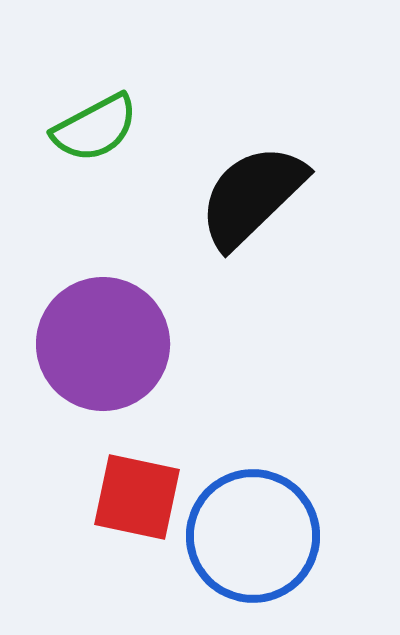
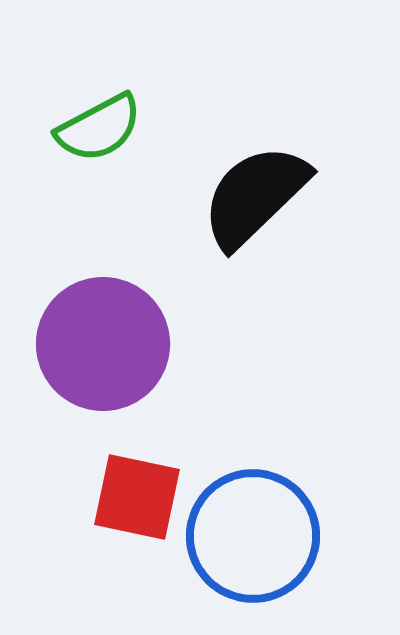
green semicircle: moved 4 px right
black semicircle: moved 3 px right
